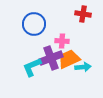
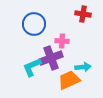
orange trapezoid: moved 21 px down
